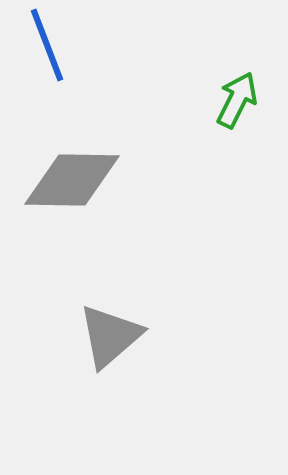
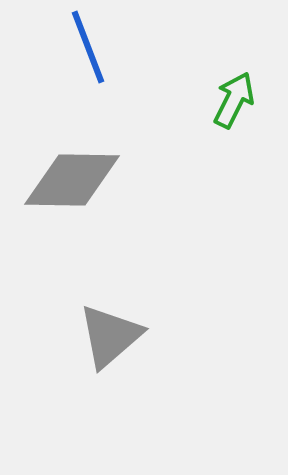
blue line: moved 41 px right, 2 px down
green arrow: moved 3 px left
